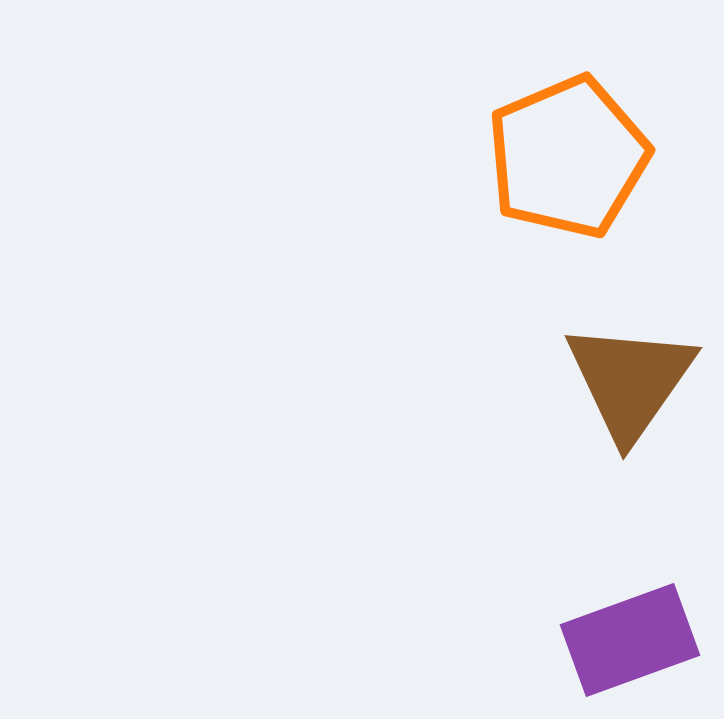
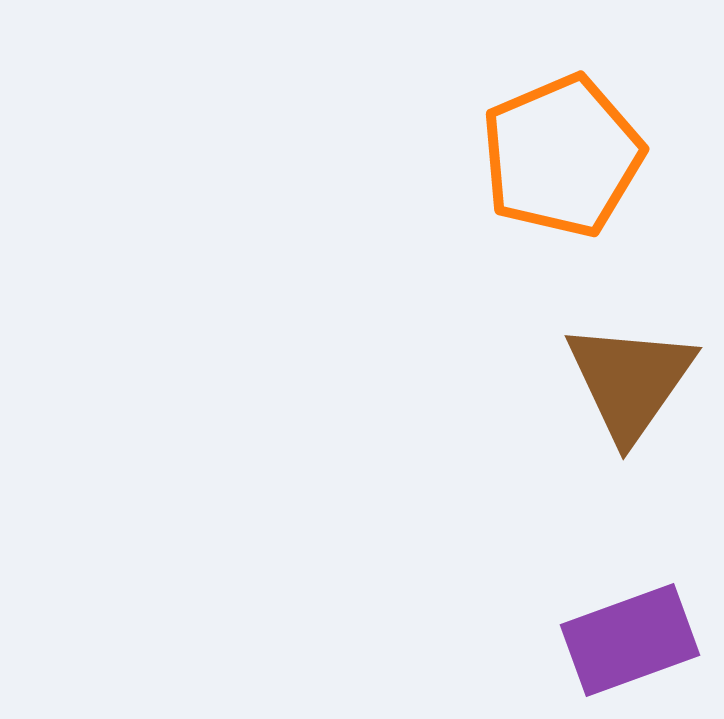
orange pentagon: moved 6 px left, 1 px up
